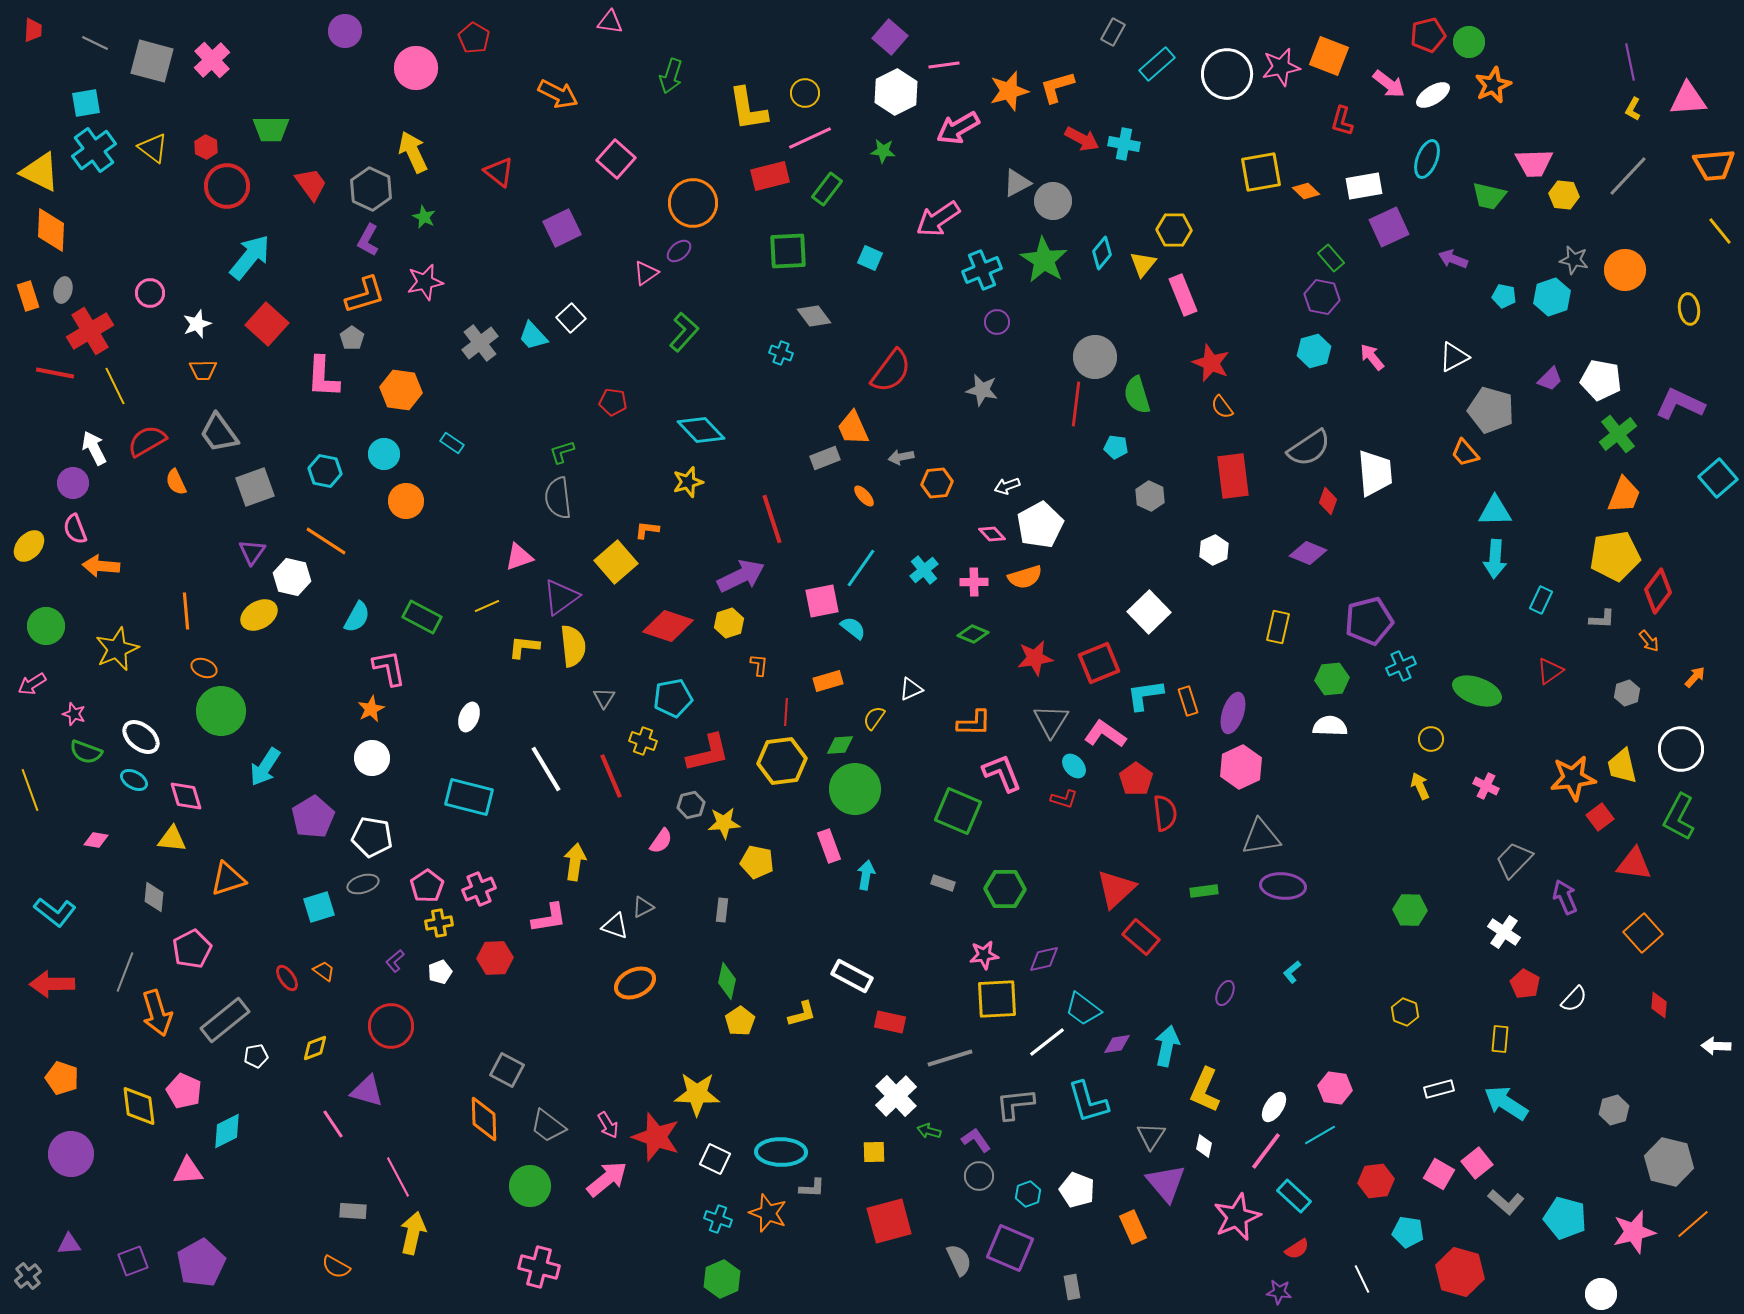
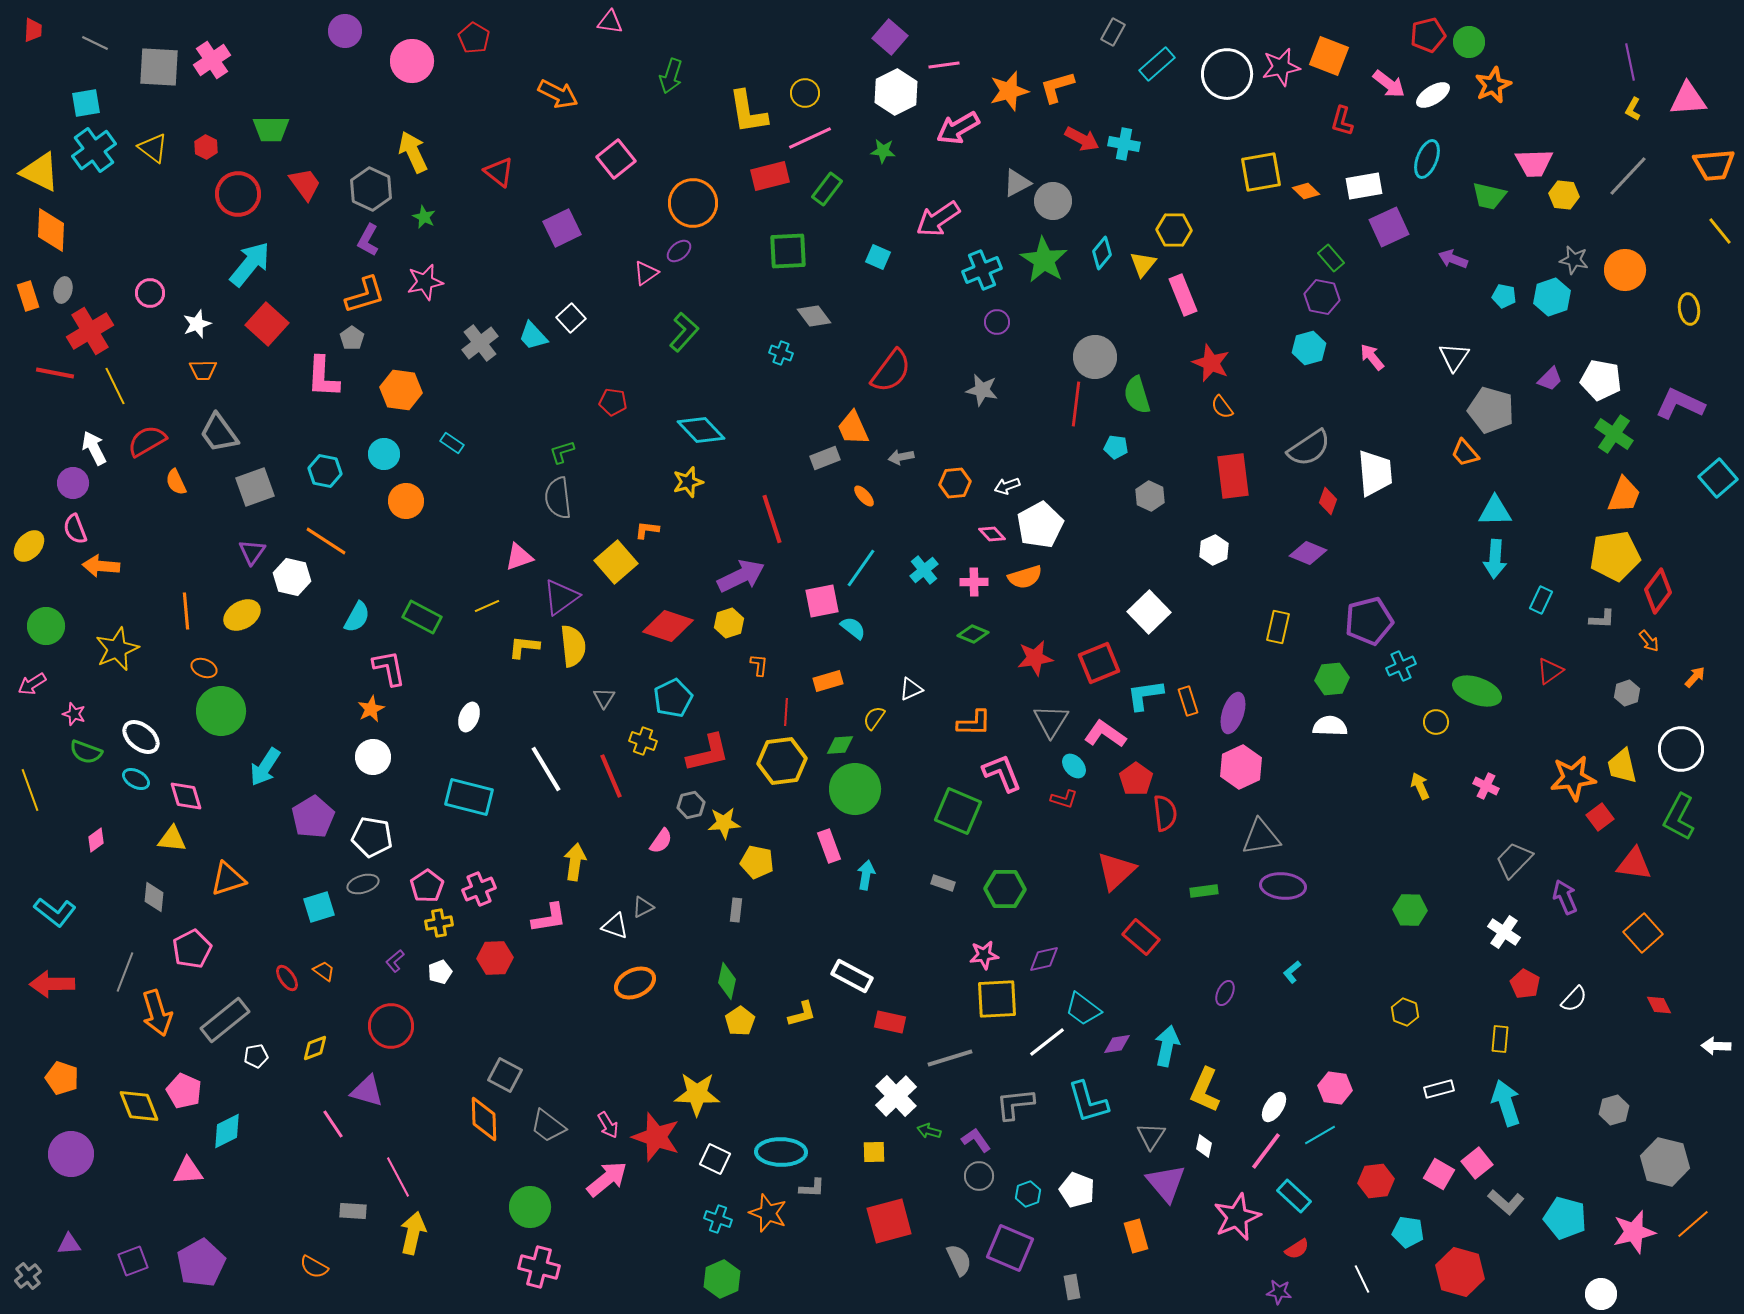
pink cross at (212, 60): rotated 9 degrees clockwise
gray square at (152, 61): moved 7 px right, 6 px down; rotated 12 degrees counterclockwise
pink circle at (416, 68): moved 4 px left, 7 px up
yellow L-shape at (748, 109): moved 3 px down
pink square at (616, 159): rotated 9 degrees clockwise
red trapezoid at (311, 184): moved 6 px left
red circle at (227, 186): moved 11 px right, 8 px down
cyan arrow at (250, 257): moved 7 px down
cyan square at (870, 258): moved 8 px right, 1 px up
cyan hexagon at (1314, 351): moved 5 px left, 3 px up
white triangle at (1454, 357): rotated 28 degrees counterclockwise
green cross at (1618, 434): moved 4 px left; rotated 18 degrees counterclockwise
orange hexagon at (937, 483): moved 18 px right
yellow ellipse at (259, 615): moved 17 px left
cyan pentagon at (673, 698): rotated 15 degrees counterclockwise
yellow circle at (1431, 739): moved 5 px right, 17 px up
white circle at (372, 758): moved 1 px right, 1 px up
cyan ellipse at (134, 780): moved 2 px right, 1 px up
pink diamond at (96, 840): rotated 45 degrees counterclockwise
red triangle at (1116, 889): moved 18 px up
gray rectangle at (722, 910): moved 14 px right
red diamond at (1659, 1005): rotated 32 degrees counterclockwise
gray square at (507, 1070): moved 2 px left, 5 px down
cyan arrow at (1506, 1103): rotated 39 degrees clockwise
yellow diamond at (139, 1106): rotated 15 degrees counterclockwise
gray hexagon at (1669, 1162): moved 4 px left
green circle at (530, 1186): moved 21 px down
orange rectangle at (1133, 1227): moved 3 px right, 9 px down; rotated 8 degrees clockwise
orange semicircle at (336, 1267): moved 22 px left
